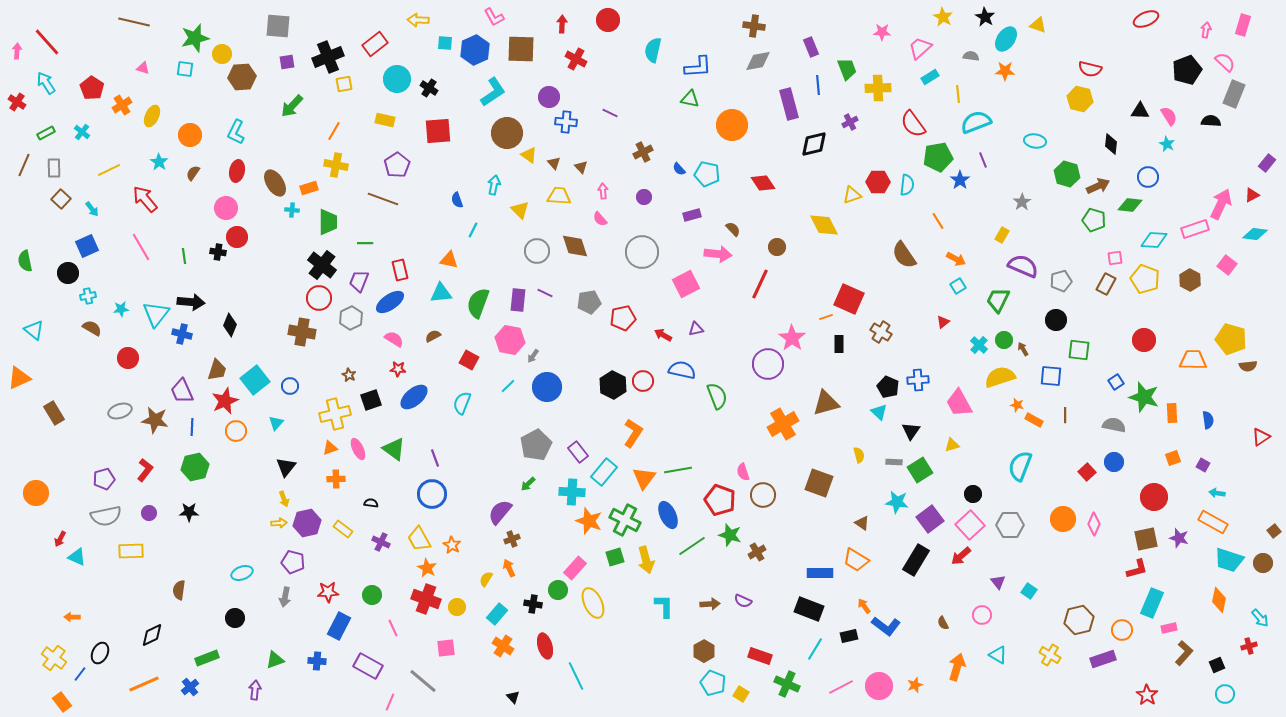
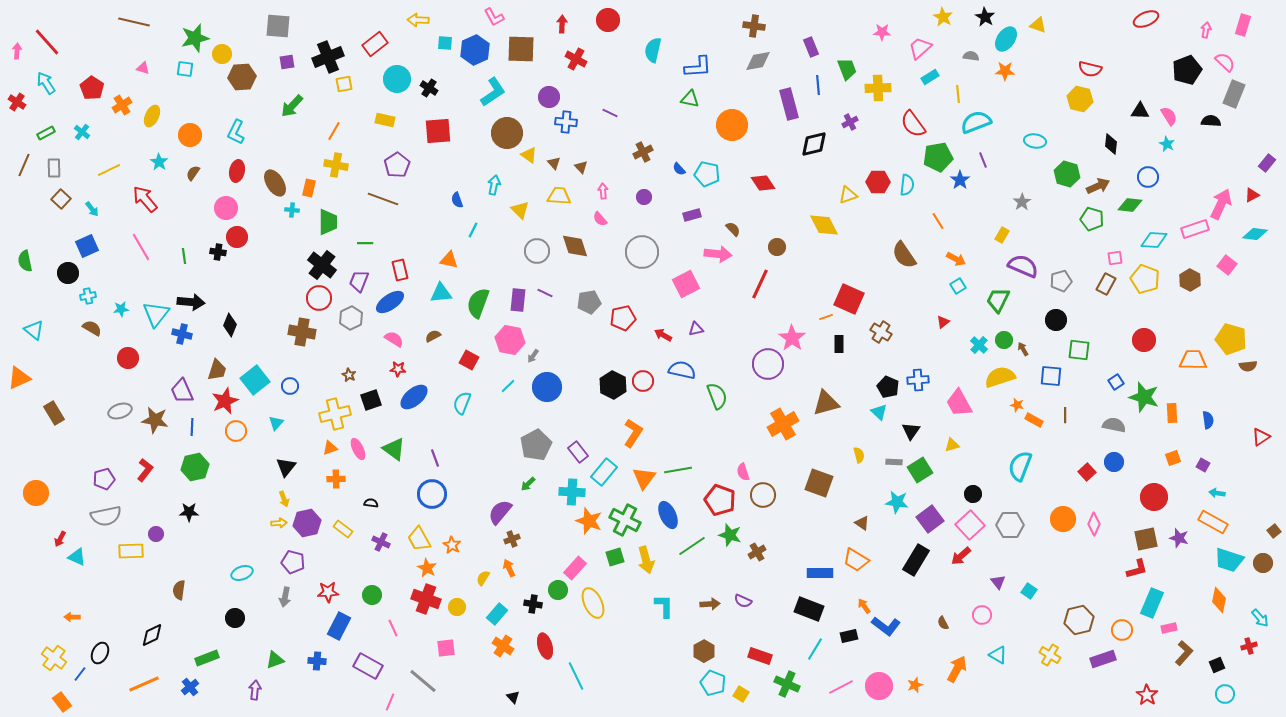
orange rectangle at (309, 188): rotated 60 degrees counterclockwise
yellow triangle at (852, 195): moved 4 px left
green pentagon at (1094, 220): moved 2 px left, 1 px up
purple circle at (149, 513): moved 7 px right, 21 px down
yellow semicircle at (486, 579): moved 3 px left, 1 px up
orange arrow at (957, 667): moved 2 px down; rotated 12 degrees clockwise
